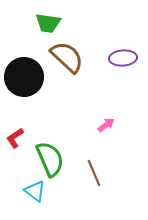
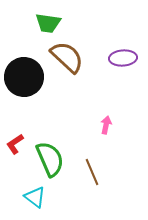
pink arrow: rotated 42 degrees counterclockwise
red L-shape: moved 6 px down
brown line: moved 2 px left, 1 px up
cyan triangle: moved 6 px down
